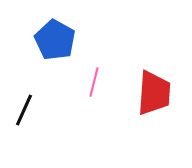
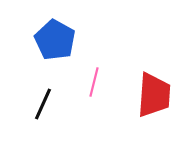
red trapezoid: moved 2 px down
black line: moved 19 px right, 6 px up
